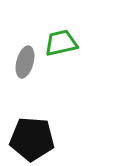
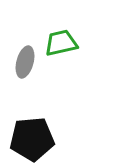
black pentagon: rotated 9 degrees counterclockwise
